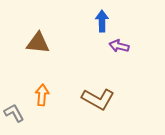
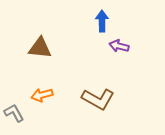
brown triangle: moved 2 px right, 5 px down
orange arrow: rotated 110 degrees counterclockwise
